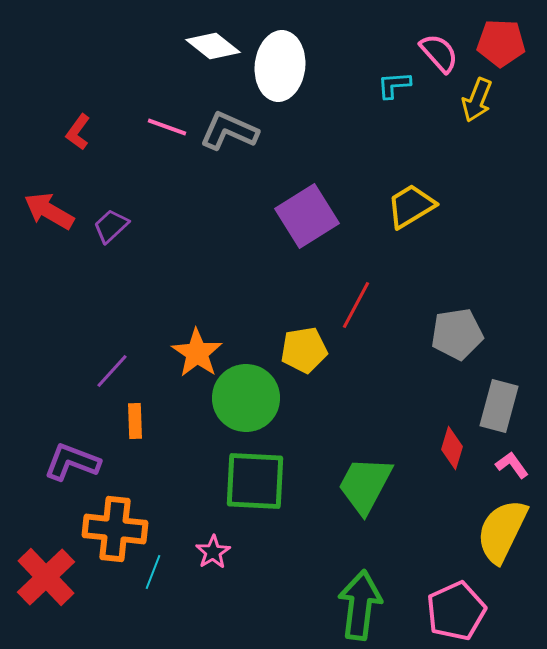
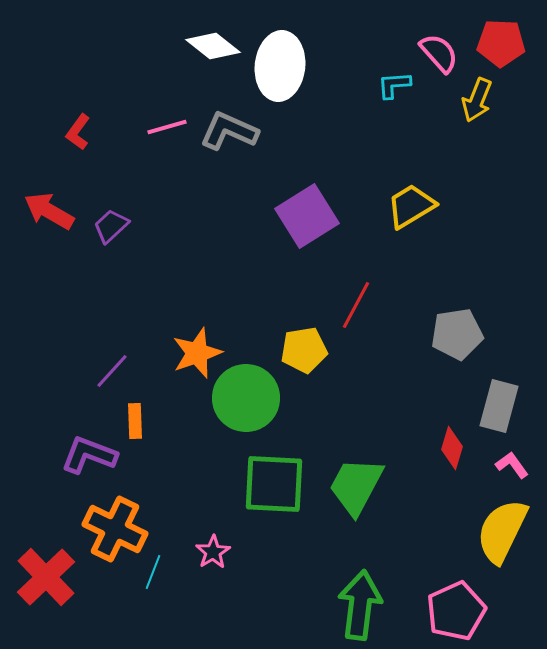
pink line: rotated 36 degrees counterclockwise
orange star: rotated 18 degrees clockwise
purple L-shape: moved 17 px right, 7 px up
green square: moved 19 px right, 3 px down
green trapezoid: moved 9 px left, 1 px down
orange cross: rotated 20 degrees clockwise
